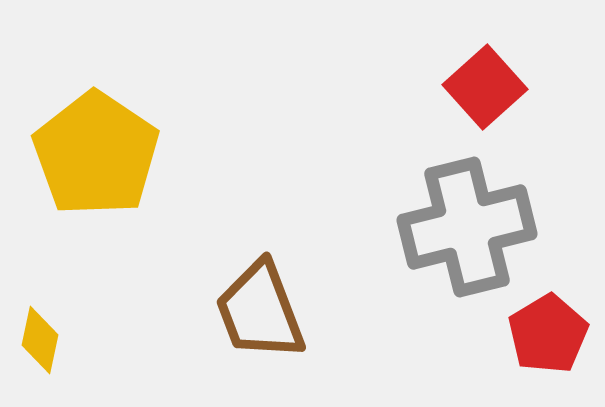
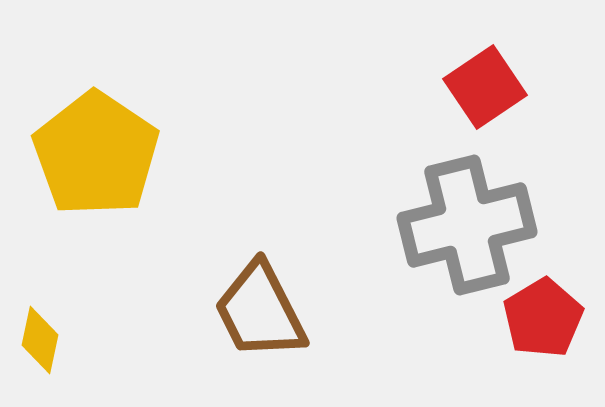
red square: rotated 8 degrees clockwise
gray cross: moved 2 px up
brown trapezoid: rotated 6 degrees counterclockwise
red pentagon: moved 5 px left, 16 px up
